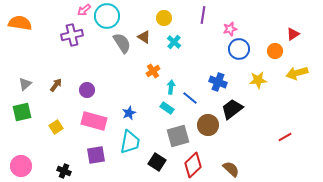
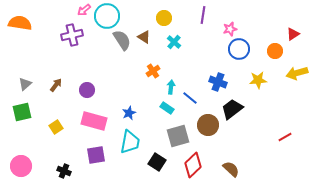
gray semicircle: moved 3 px up
